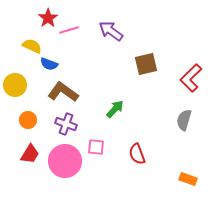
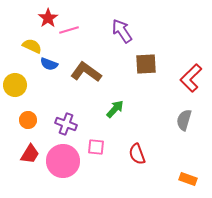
purple arrow: moved 11 px right; rotated 20 degrees clockwise
brown square: rotated 10 degrees clockwise
brown L-shape: moved 23 px right, 20 px up
pink circle: moved 2 px left
